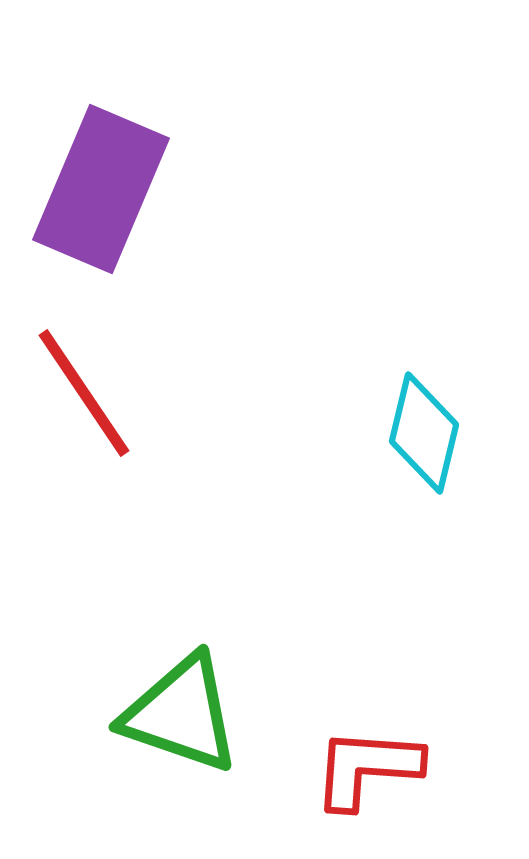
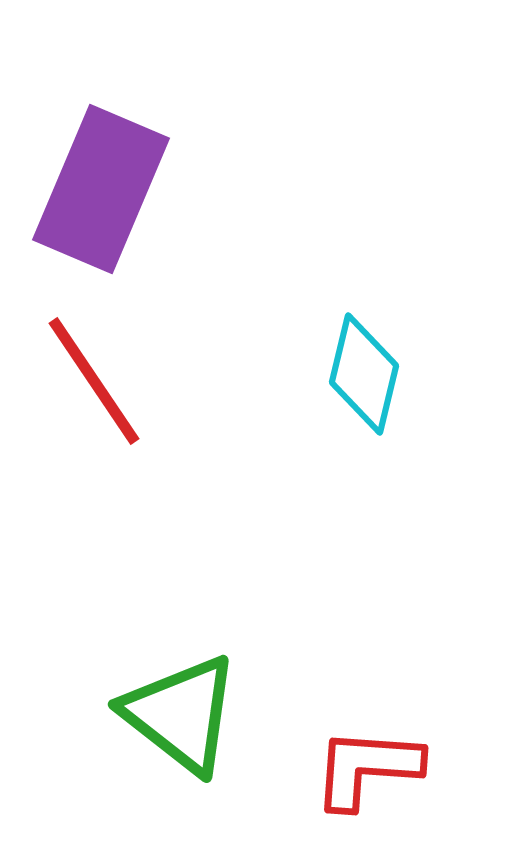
red line: moved 10 px right, 12 px up
cyan diamond: moved 60 px left, 59 px up
green triangle: rotated 19 degrees clockwise
